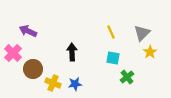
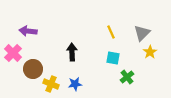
purple arrow: rotated 18 degrees counterclockwise
yellow cross: moved 2 px left, 1 px down
